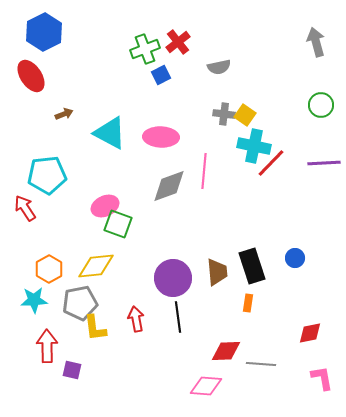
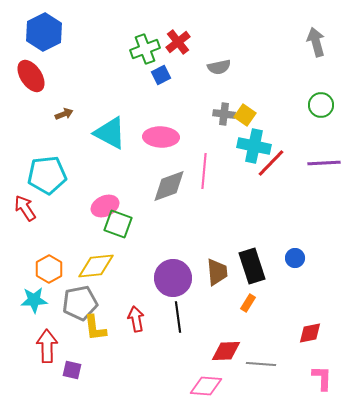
orange rectangle at (248, 303): rotated 24 degrees clockwise
pink L-shape at (322, 378): rotated 12 degrees clockwise
